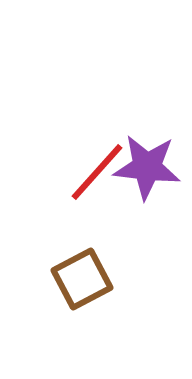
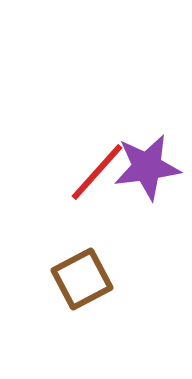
purple star: rotated 14 degrees counterclockwise
